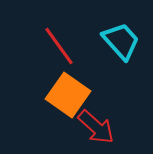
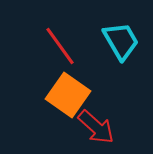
cyan trapezoid: rotated 12 degrees clockwise
red line: moved 1 px right
